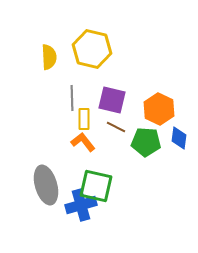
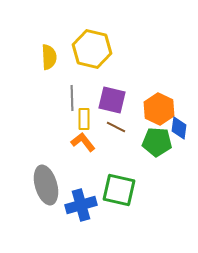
blue diamond: moved 10 px up
green pentagon: moved 11 px right
green square: moved 23 px right, 4 px down
